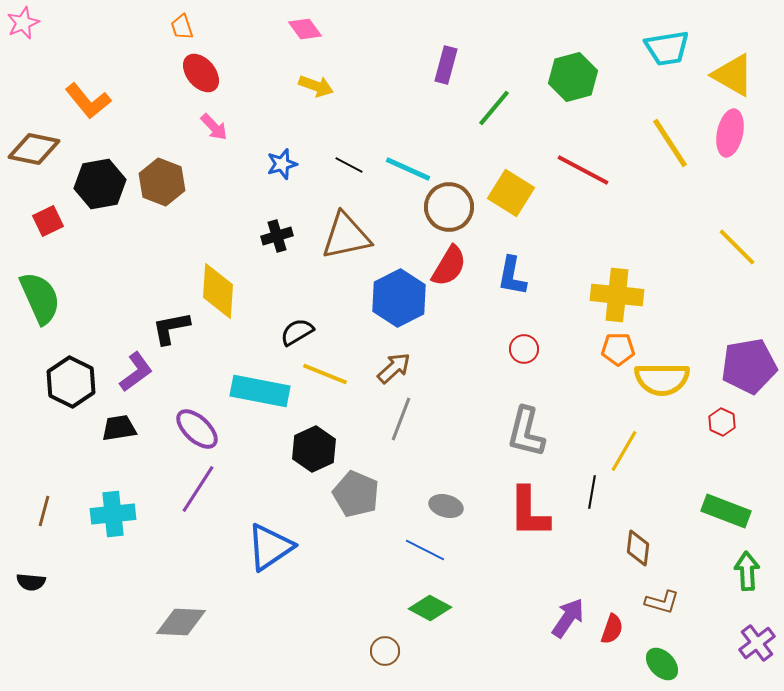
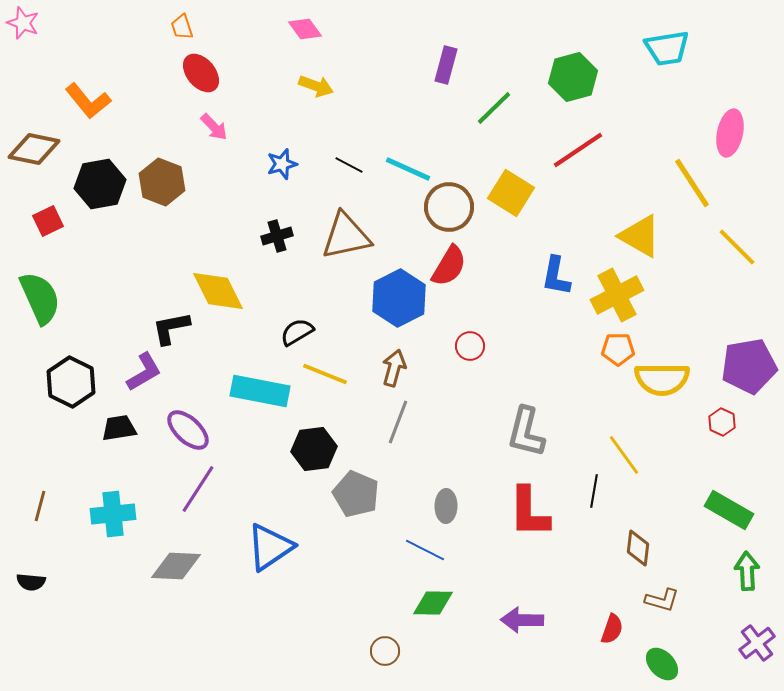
pink star at (23, 23): rotated 28 degrees counterclockwise
yellow triangle at (733, 75): moved 93 px left, 161 px down
green line at (494, 108): rotated 6 degrees clockwise
yellow line at (670, 143): moved 22 px right, 40 px down
red line at (583, 170): moved 5 px left, 20 px up; rotated 62 degrees counterclockwise
blue L-shape at (512, 276): moved 44 px right
yellow diamond at (218, 291): rotated 30 degrees counterclockwise
yellow cross at (617, 295): rotated 33 degrees counterclockwise
red circle at (524, 349): moved 54 px left, 3 px up
brown arrow at (394, 368): rotated 33 degrees counterclockwise
purple L-shape at (136, 372): moved 8 px right; rotated 6 degrees clockwise
gray line at (401, 419): moved 3 px left, 3 px down
purple ellipse at (197, 429): moved 9 px left, 1 px down
black hexagon at (314, 449): rotated 18 degrees clockwise
yellow line at (624, 451): moved 4 px down; rotated 66 degrees counterclockwise
black line at (592, 492): moved 2 px right, 1 px up
gray ellipse at (446, 506): rotated 76 degrees clockwise
brown line at (44, 511): moved 4 px left, 5 px up
green rectangle at (726, 511): moved 3 px right, 1 px up; rotated 9 degrees clockwise
brown L-shape at (662, 602): moved 2 px up
green diamond at (430, 608): moved 3 px right, 5 px up; rotated 27 degrees counterclockwise
purple arrow at (568, 618): moved 46 px left, 2 px down; rotated 123 degrees counterclockwise
gray diamond at (181, 622): moved 5 px left, 56 px up
